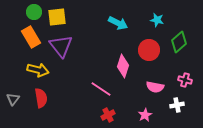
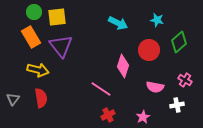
pink cross: rotated 16 degrees clockwise
pink star: moved 2 px left, 2 px down
